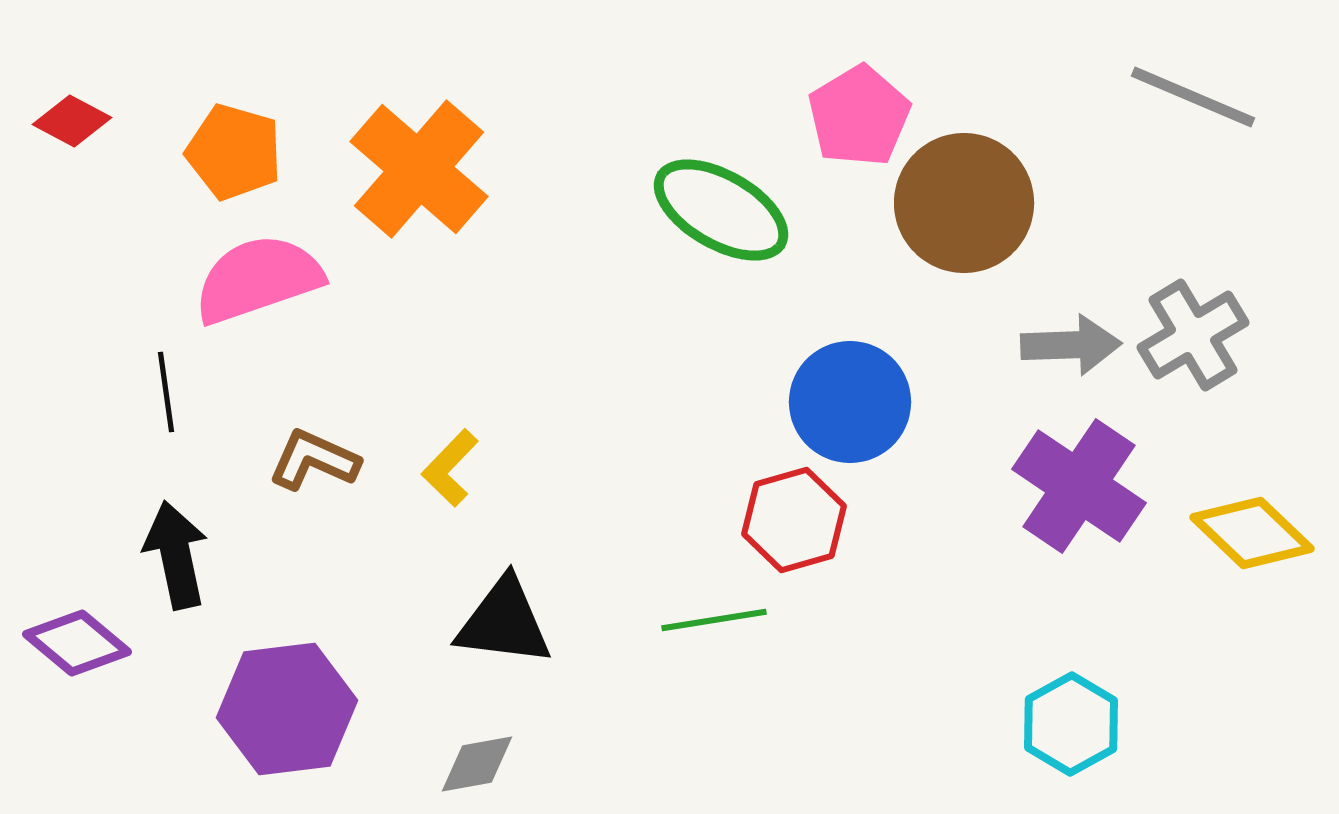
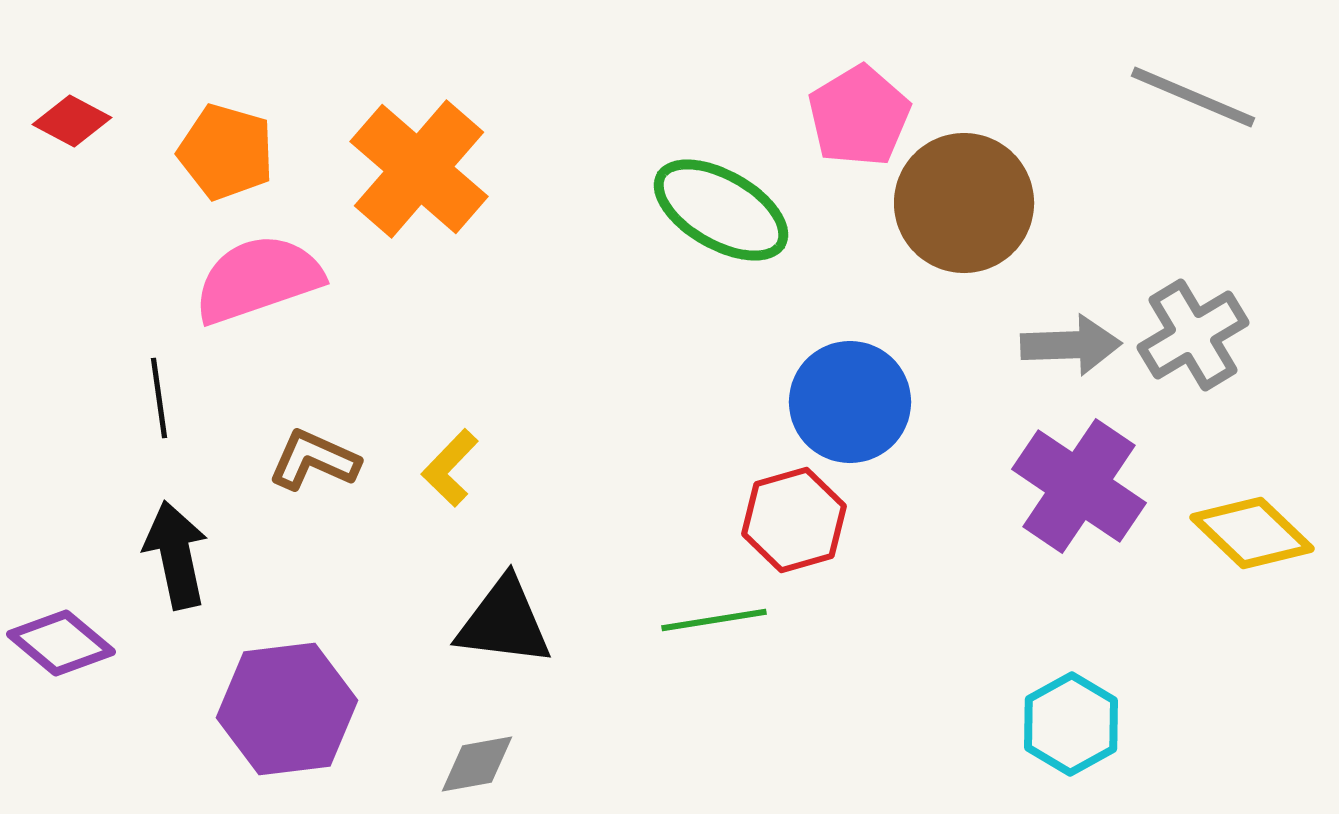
orange pentagon: moved 8 px left
black line: moved 7 px left, 6 px down
purple diamond: moved 16 px left
